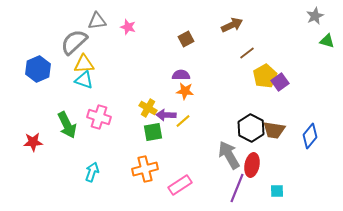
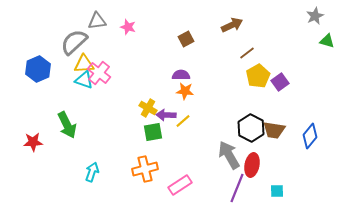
yellow pentagon: moved 7 px left
pink cross: moved 44 px up; rotated 20 degrees clockwise
